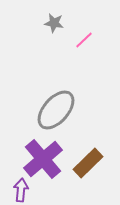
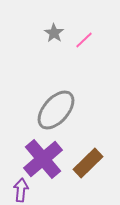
gray star: moved 10 px down; rotated 24 degrees clockwise
